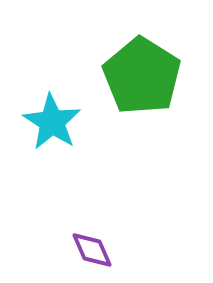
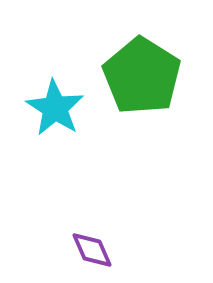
cyan star: moved 3 px right, 14 px up
